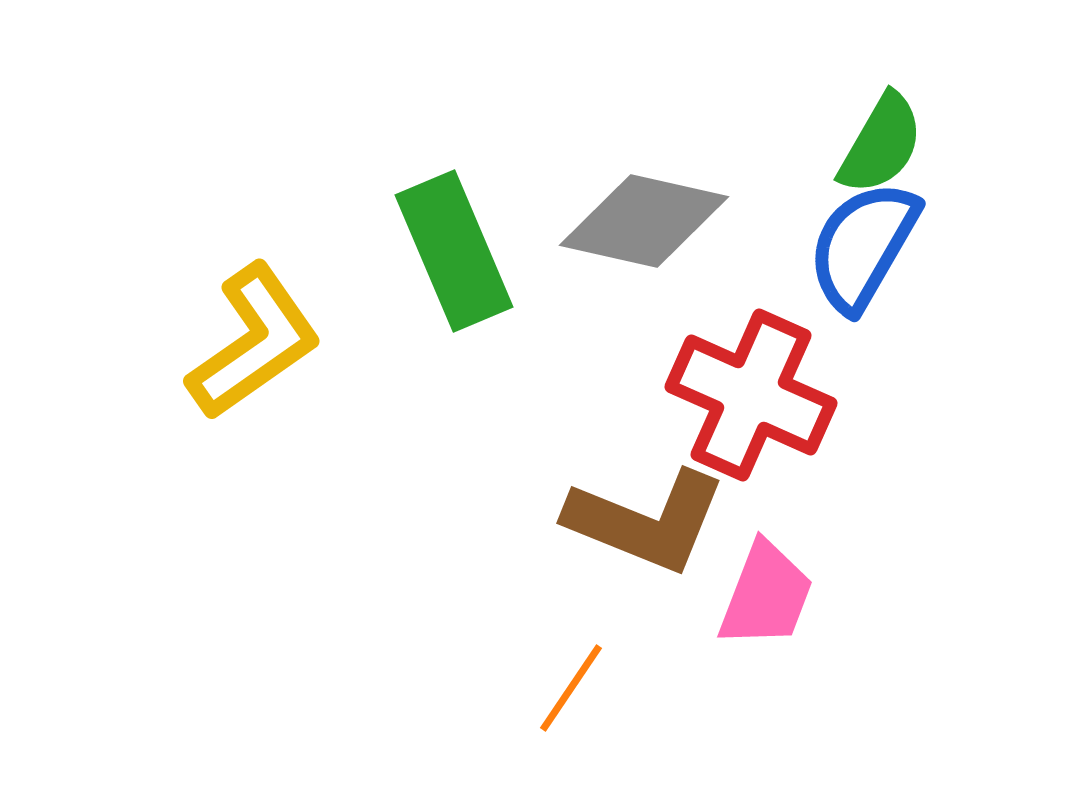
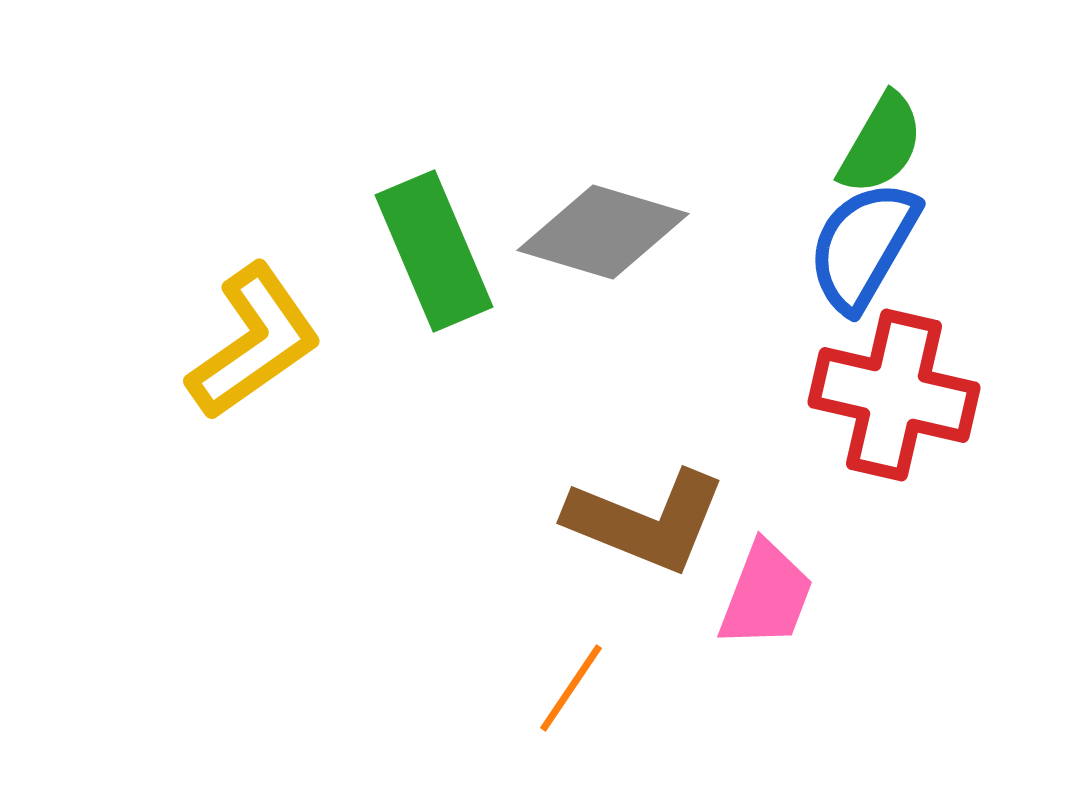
gray diamond: moved 41 px left, 11 px down; rotated 4 degrees clockwise
green rectangle: moved 20 px left
red cross: moved 143 px right; rotated 11 degrees counterclockwise
